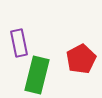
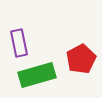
green rectangle: rotated 60 degrees clockwise
